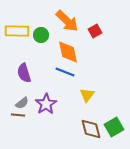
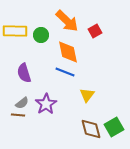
yellow rectangle: moved 2 px left
